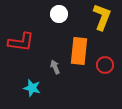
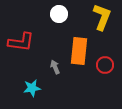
cyan star: rotated 24 degrees counterclockwise
